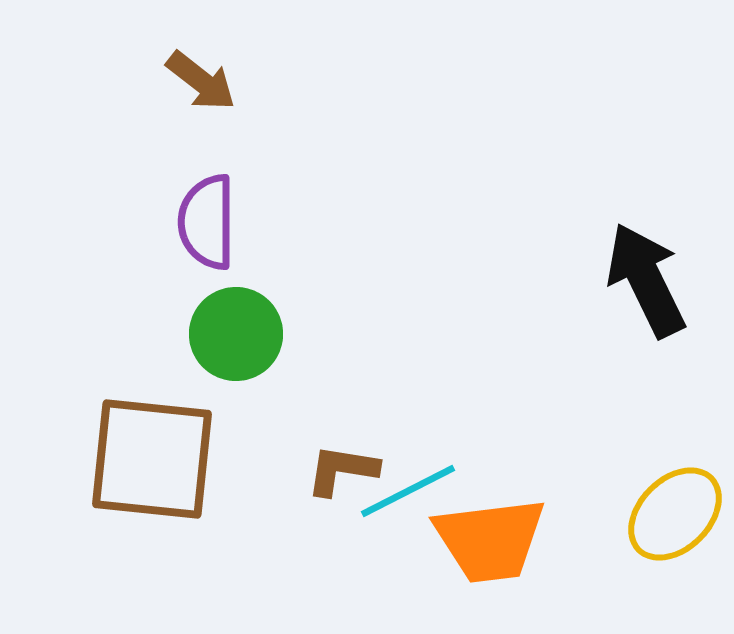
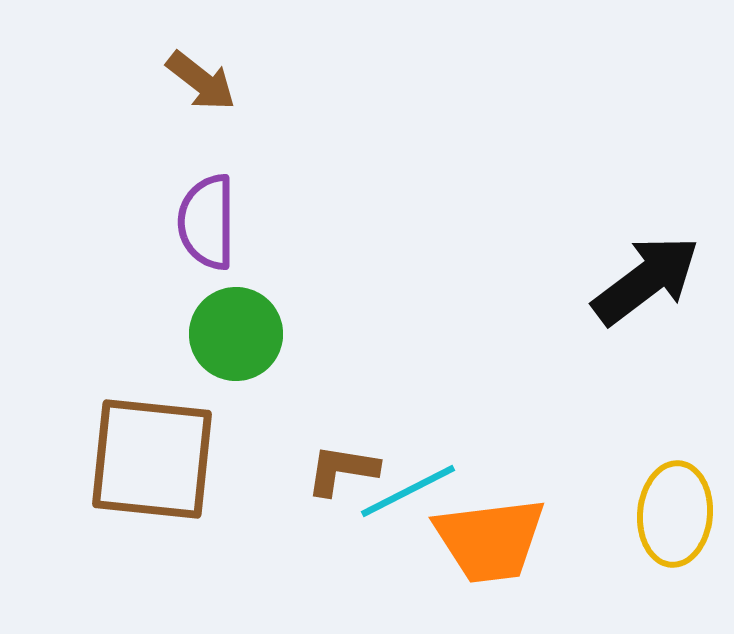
black arrow: rotated 79 degrees clockwise
yellow ellipse: rotated 40 degrees counterclockwise
